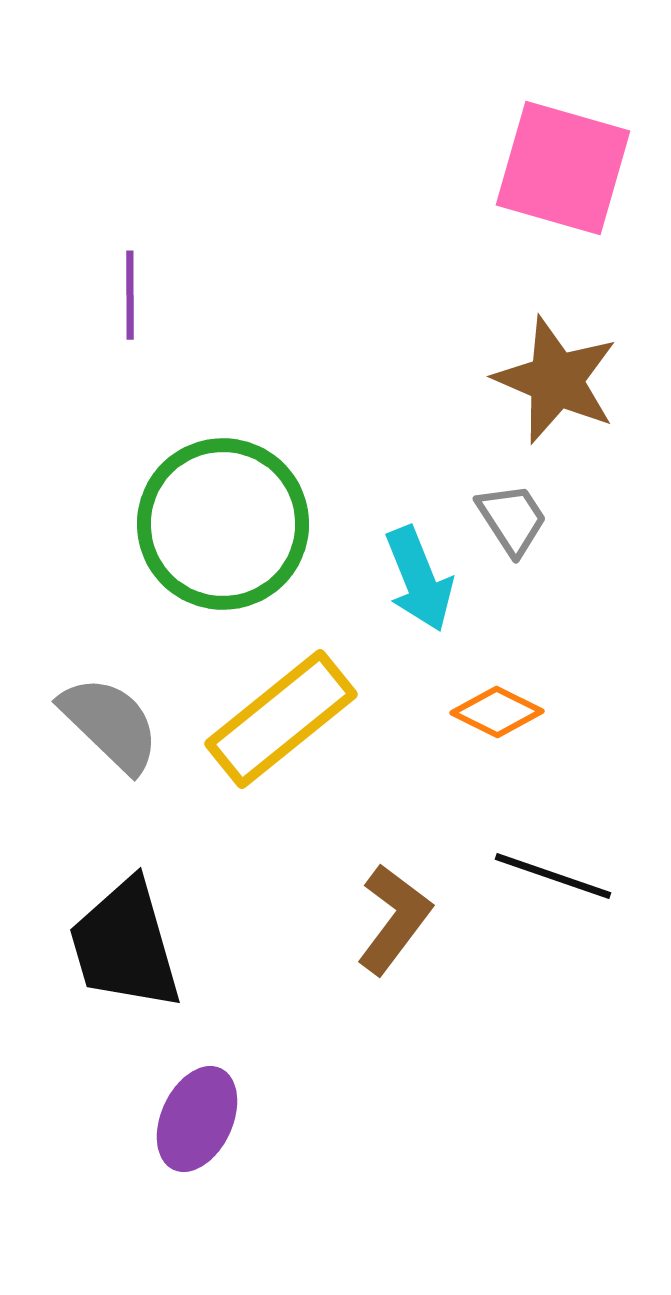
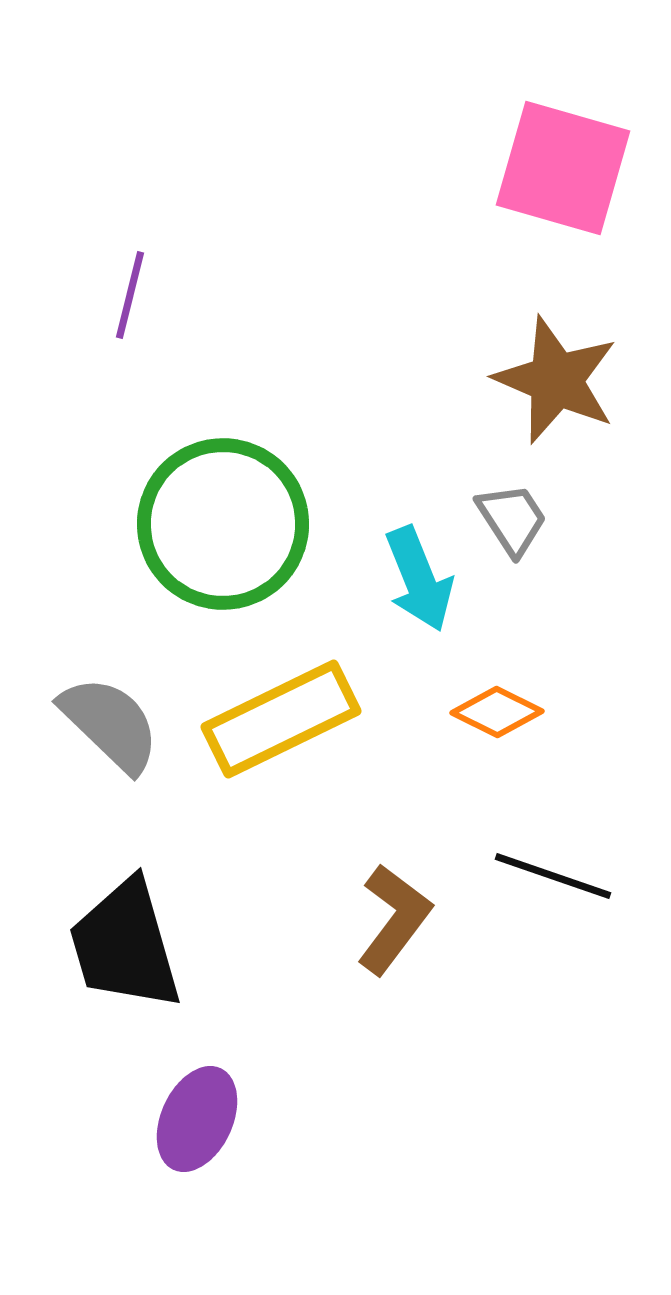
purple line: rotated 14 degrees clockwise
yellow rectangle: rotated 13 degrees clockwise
